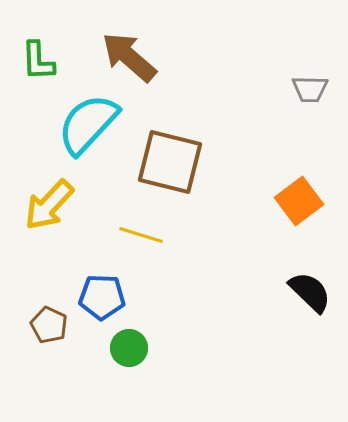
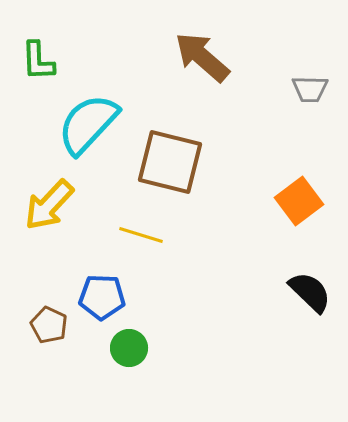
brown arrow: moved 73 px right
